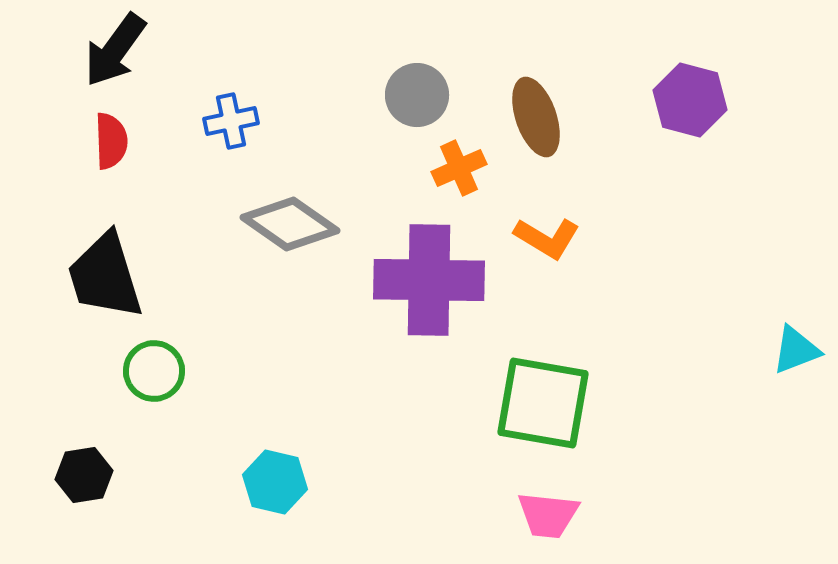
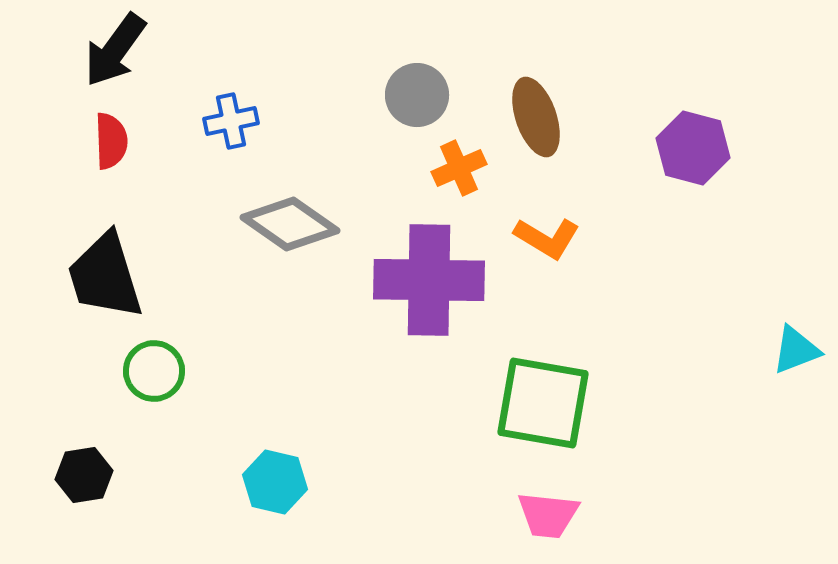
purple hexagon: moved 3 px right, 48 px down
